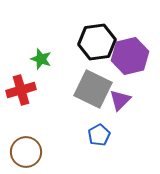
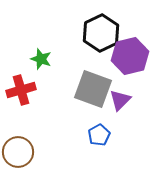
black hexagon: moved 4 px right, 9 px up; rotated 18 degrees counterclockwise
gray square: rotated 6 degrees counterclockwise
brown circle: moved 8 px left
